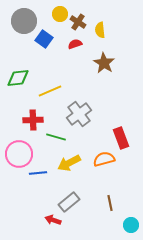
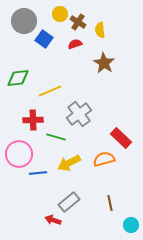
red rectangle: rotated 25 degrees counterclockwise
